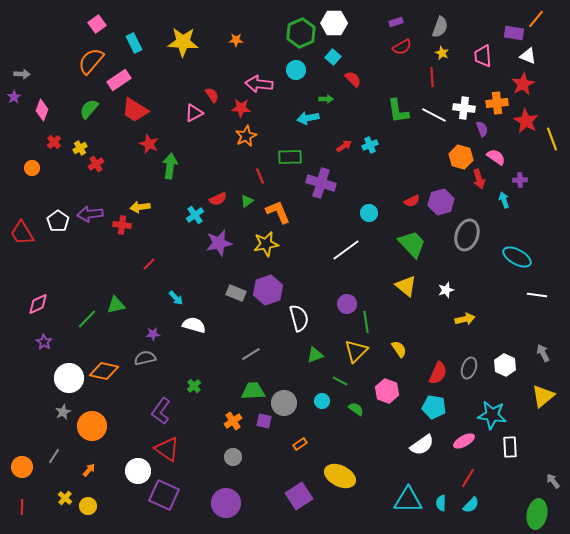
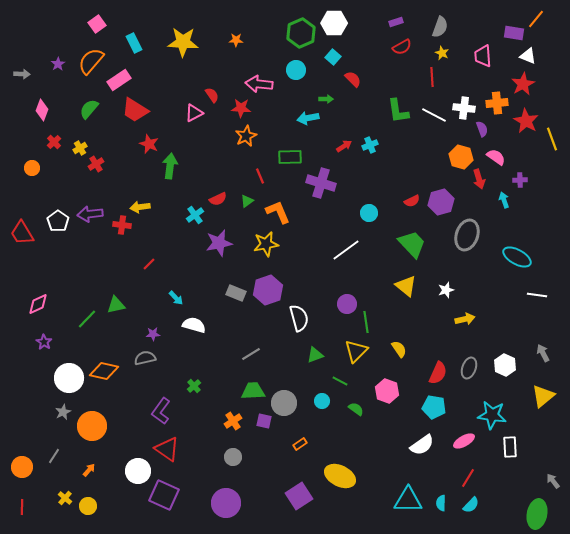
purple star at (14, 97): moved 44 px right, 33 px up
